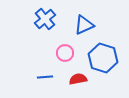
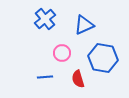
pink circle: moved 3 px left
blue hexagon: rotated 8 degrees counterclockwise
red semicircle: rotated 96 degrees counterclockwise
